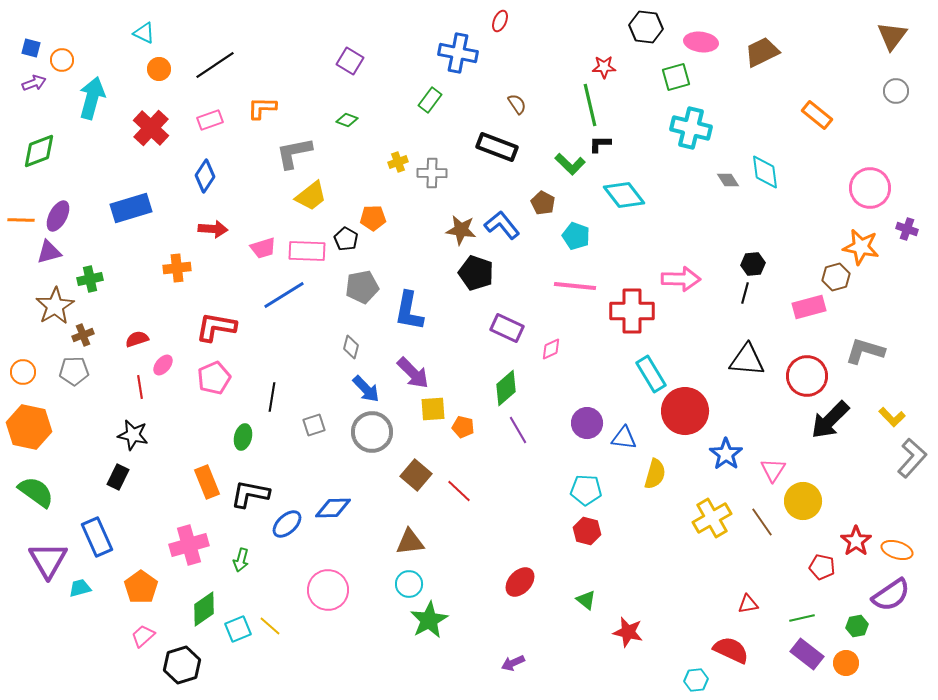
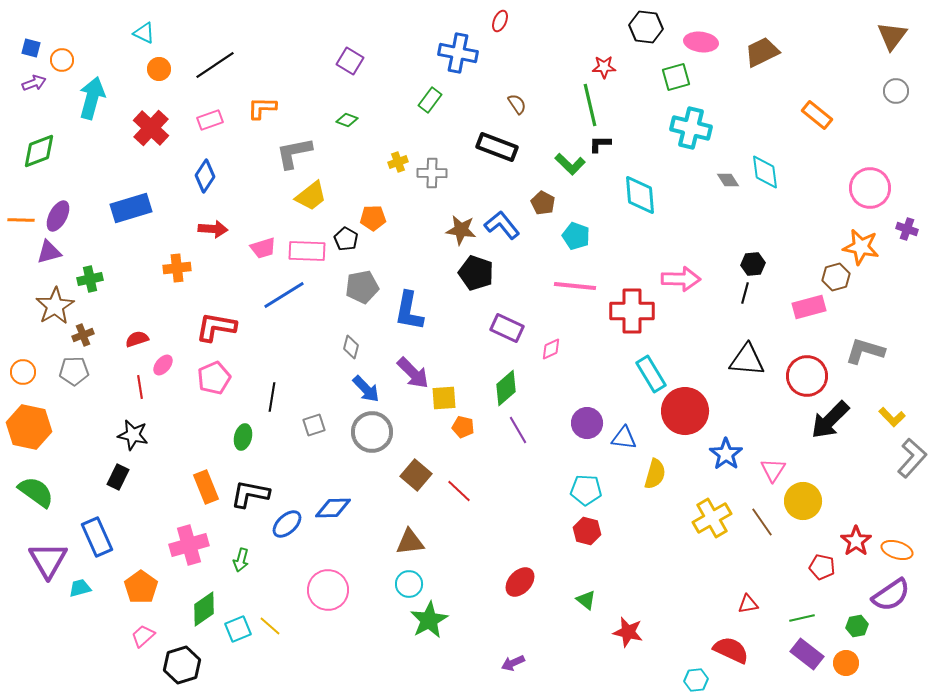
cyan diamond at (624, 195): moved 16 px right; rotated 33 degrees clockwise
yellow square at (433, 409): moved 11 px right, 11 px up
orange rectangle at (207, 482): moved 1 px left, 5 px down
